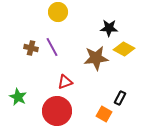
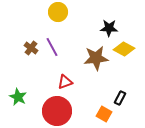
brown cross: rotated 24 degrees clockwise
